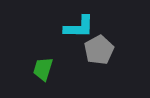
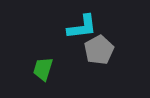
cyan L-shape: moved 3 px right; rotated 8 degrees counterclockwise
